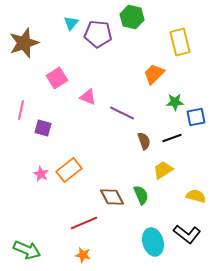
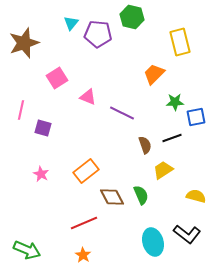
brown semicircle: moved 1 px right, 4 px down
orange rectangle: moved 17 px right, 1 px down
orange star: rotated 21 degrees clockwise
